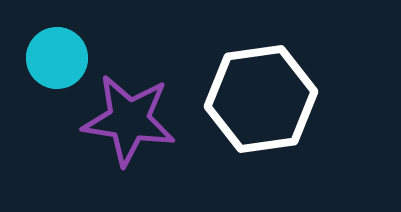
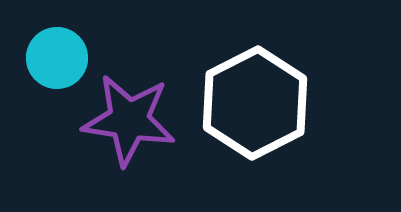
white hexagon: moved 6 px left, 4 px down; rotated 19 degrees counterclockwise
